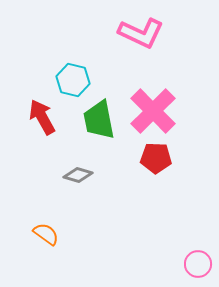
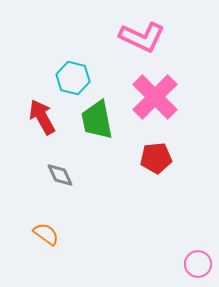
pink L-shape: moved 1 px right, 4 px down
cyan hexagon: moved 2 px up
pink cross: moved 2 px right, 14 px up
green trapezoid: moved 2 px left
red pentagon: rotated 8 degrees counterclockwise
gray diamond: moved 18 px left; rotated 48 degrees clockwise
